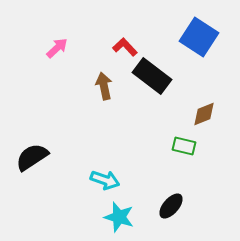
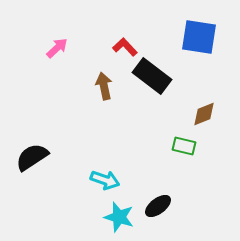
blue square: rotated 24 degrees counterclockwise
black ellipse: moved 13 px left; rotated 12 degrees clockwise
